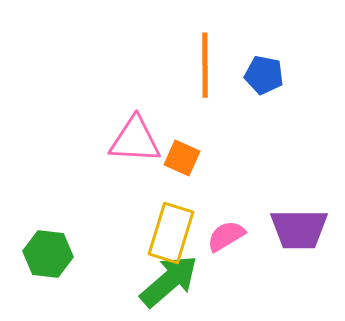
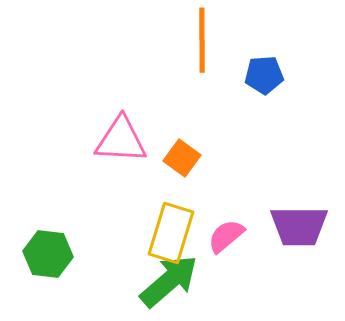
orange line: moved 3 px left, 25 px up
blue pentagon: rotated 15 degrees counterclockwise
pink triangle: moved 14 px left
orange square: rotated 12 degrees clockwise
purple trapezoid: moved 3 px up
pink semicircle: rotated 9 degrees counterclockwise
